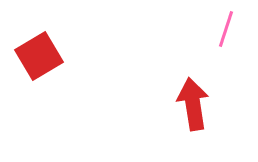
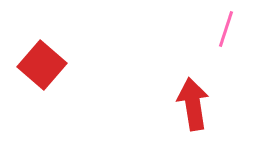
red square: moved 3 px right, 9 px down; rotated 18 degrees counterclockwise
